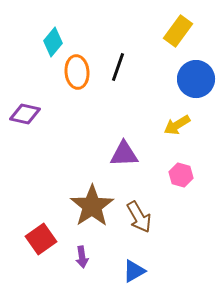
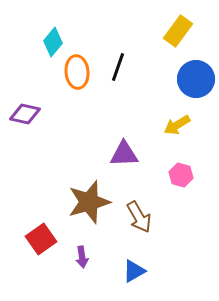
brown star: moved 3 px left, 4 px up; rotated 18 degrees clockwise
